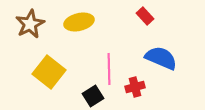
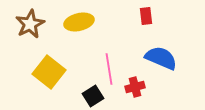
red rectangle: moved 1 px right; rotated 36 degrees clockwise
pink line: rotated 8 degrees counterclockwise
